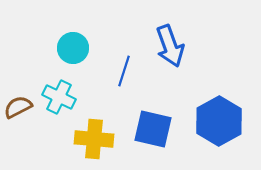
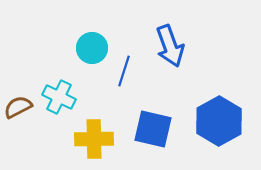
cyan circle: moved 19 px right
yellow cross: rotated 6 degrees counterclockwise
